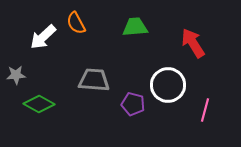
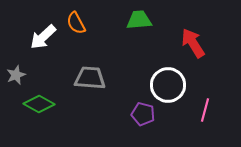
green trapezoid: moved 4 px right, 7 px up
gray star: rotated 18 degrees counterclockwise
gray trapezoid: moved 4 px left, 2 px up
purple pentagon: moved 10 px right, 10 px down
